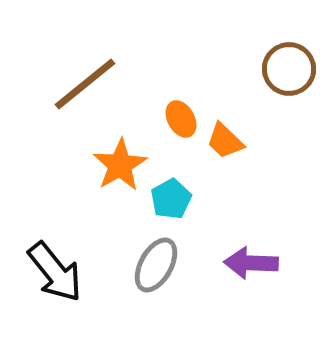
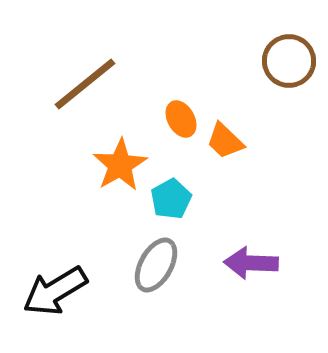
brown circle: moved 8 px up
black arrow: moved 19 px down; rotated 98 degrees clockwise
